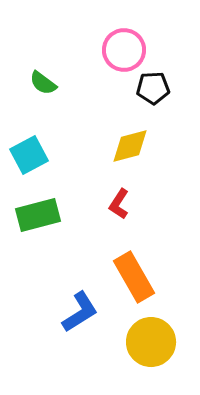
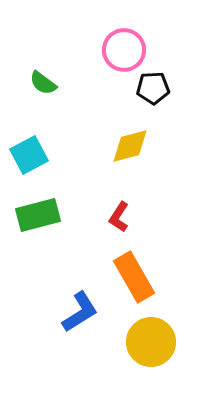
red L-shape: moved 13 px down
